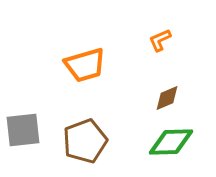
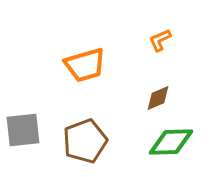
brown diamond: moved 9 px left
